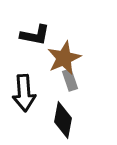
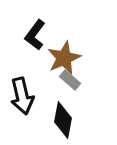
black L-shape: rotated 116 degrees clockwise
gray rectangle: rotated 30 degrees counterclockwise
black arrow: moved 2 px left, 3 px down; rotated 9 degrees counterclockwise
